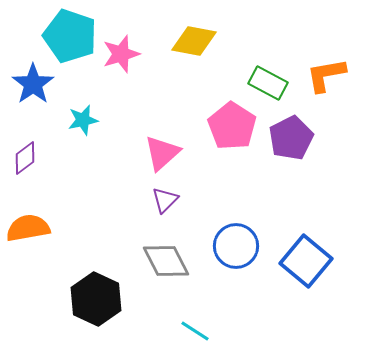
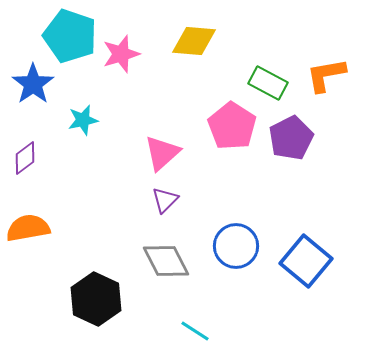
yellow diamond: rotated 6 degrees counterclockwise
